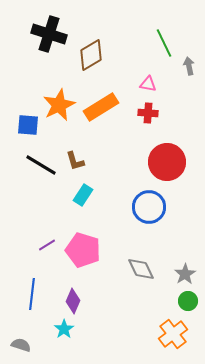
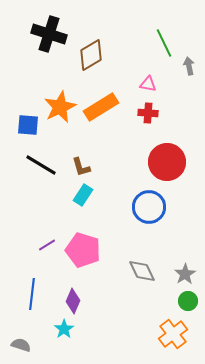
orange star: moved 1 px right, 2 px down
brown L-shape: moved 6 px right, 6 px down
gray diamond: moved 1 px right, 2 px down
